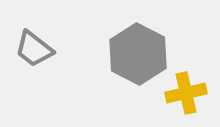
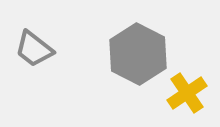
yellow cross: moved 1 px right; rotated 21 degrees counterclockwise
